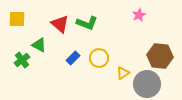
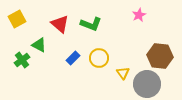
yellow square: rotated 30 degrees counterclockwise
green L-shape: moved 4 px right, 1 px down
yellow triangle: rotated 32 degrees counterclockwise
